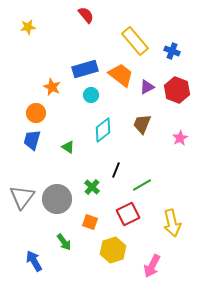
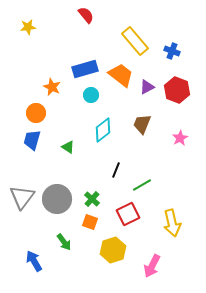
green cross: moved 12 px down
